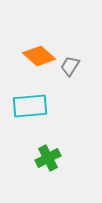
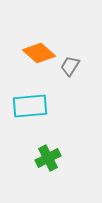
orange diamond: moved 3 px up
